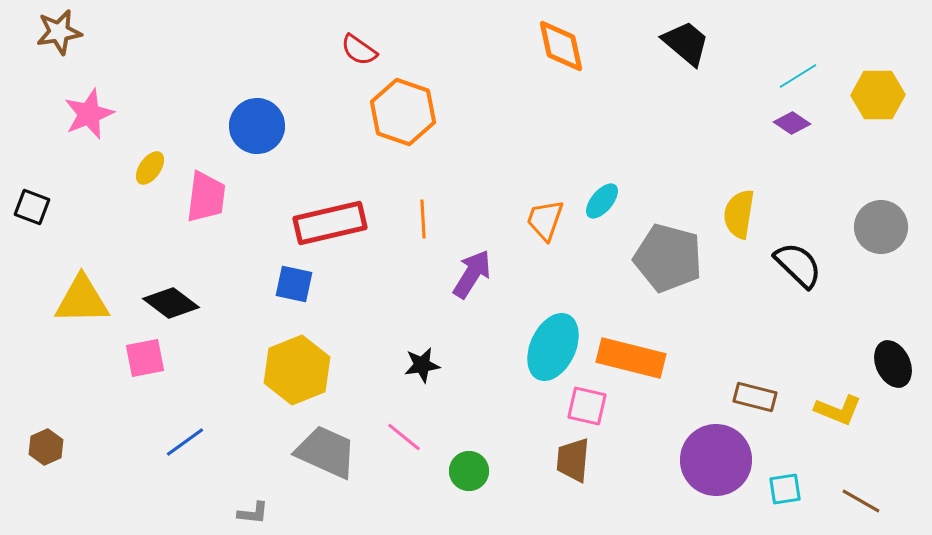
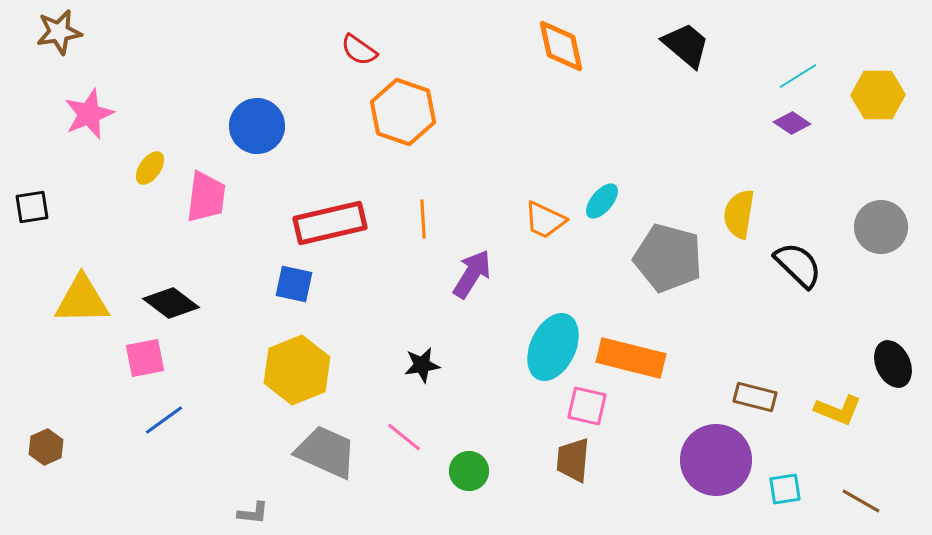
black trapezoid at (686, 43): moved 2 px down
black square at (32, 207): rotated 30 degrees counterclockwise
orange trapezoid at (545, 220): rotated 84 degrees counterclockwise
blue line at (185, 442): moved 21 px left, 22 px up
